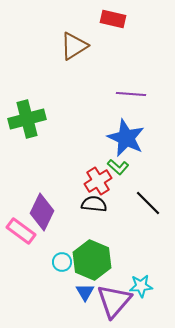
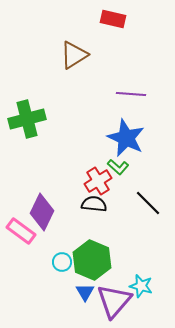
brown triangle: moved 9 px down
cyan star: rotated 20 degrees clockwise
